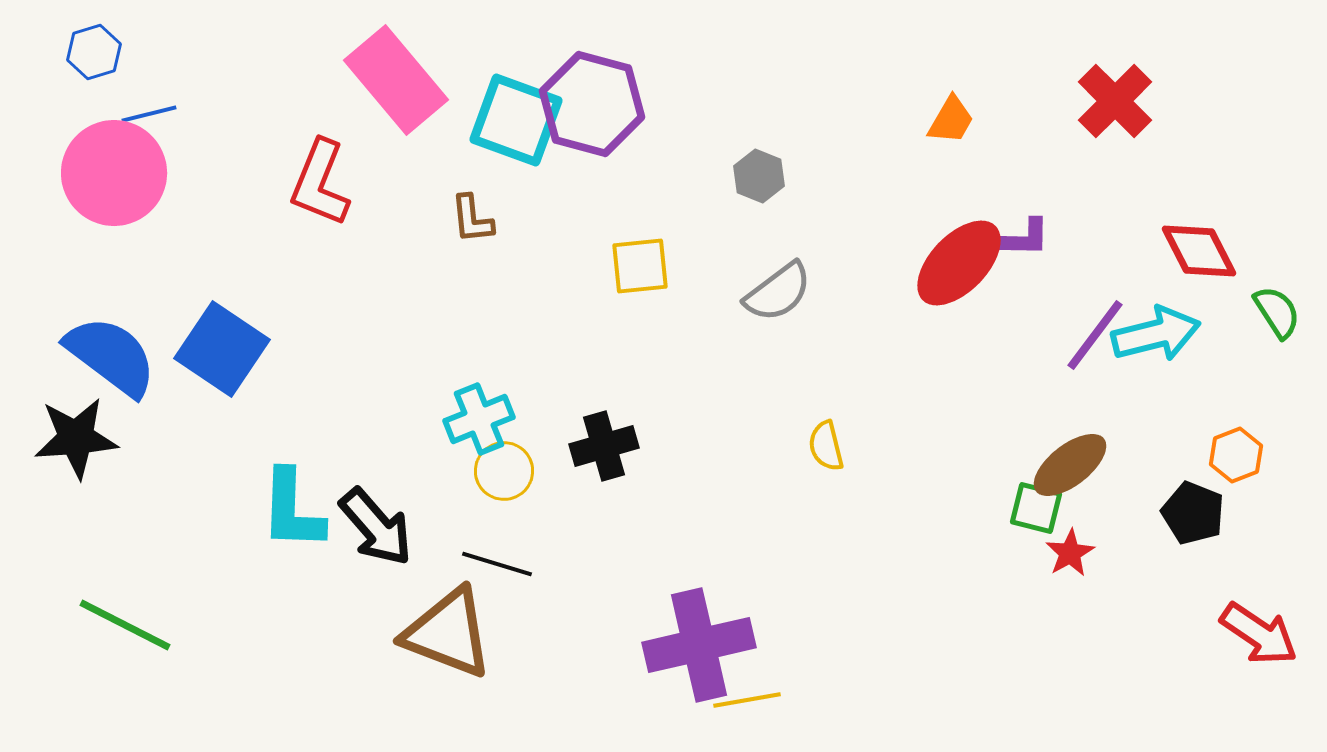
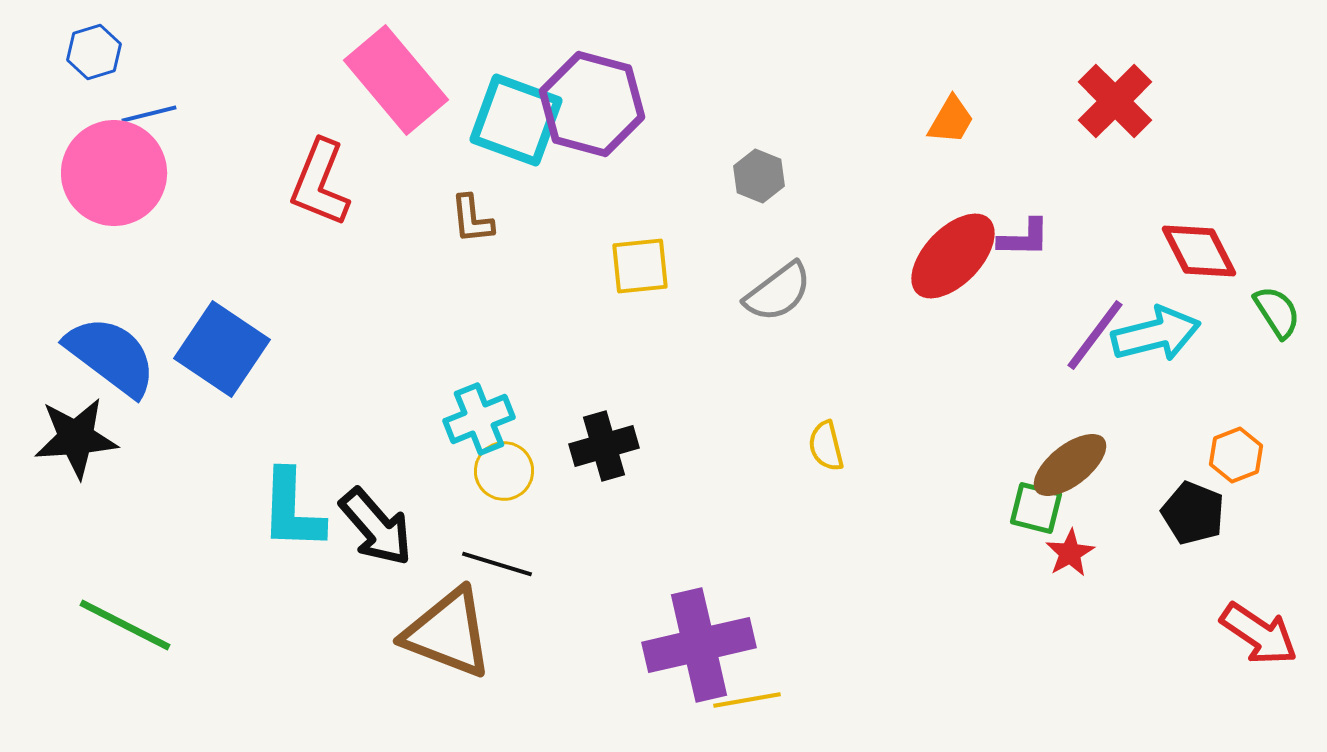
red ellipse: moved 6 px left, 7 px up
